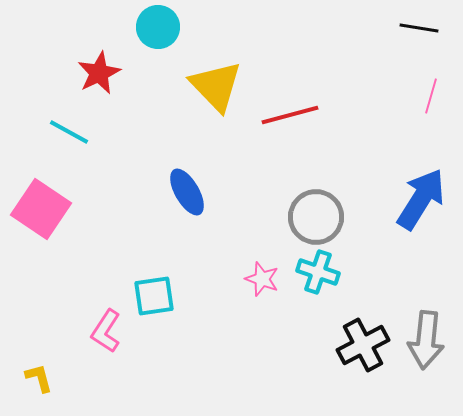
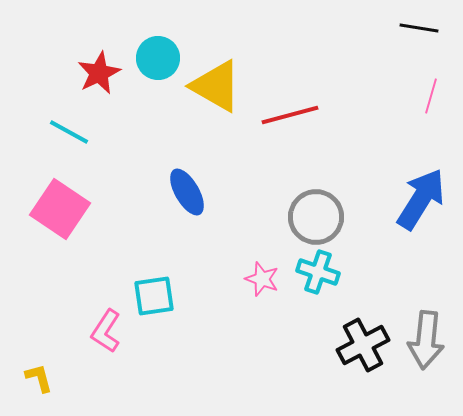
cyan circle: moved 31 px down
yellow triangle: rotated 16 degrees counterclockwise
pink square: moved 19 px right
